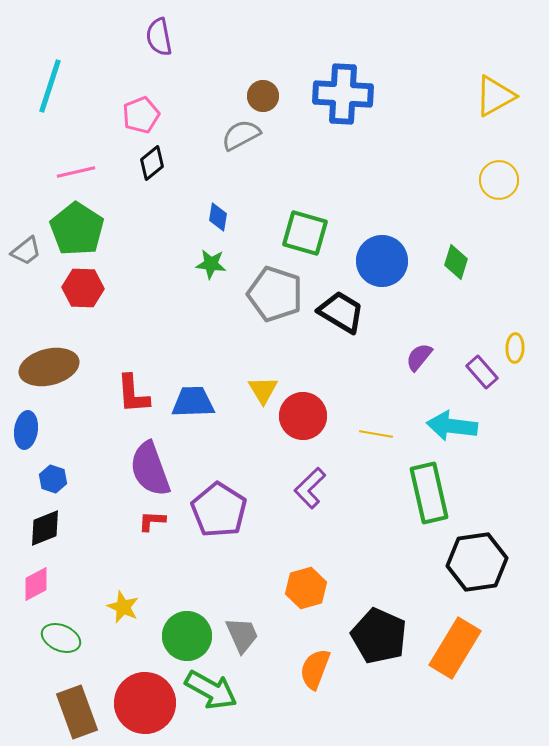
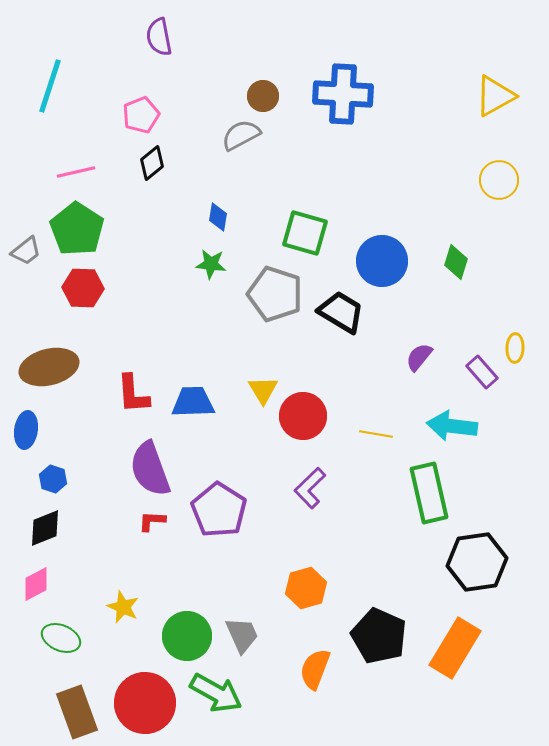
green arrow at (211, 690): moved 5 px right, 3 px down
